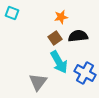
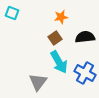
black semicircle: moved 7 px right, 1 px down
